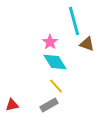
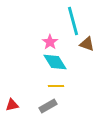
cyan line: moved 1 px left
yellow line: rotated 49 degrees counterclockwise
gray rectangle: moved 1 px left, 1 px down
